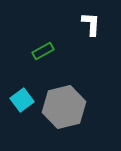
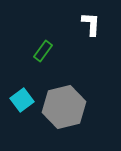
green rectangle: rotated 25 degrees counterclockwise
